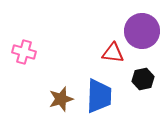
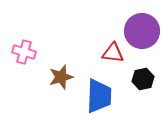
brown star: moved 22 px up
